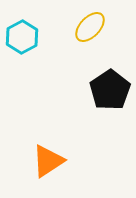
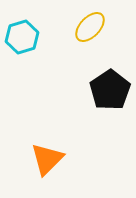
cyan hexagon: rotated 12 degrees clockwise
orange triangle: moved 1 px left, 2 px up; rotated 12 degrees counterclockwise
